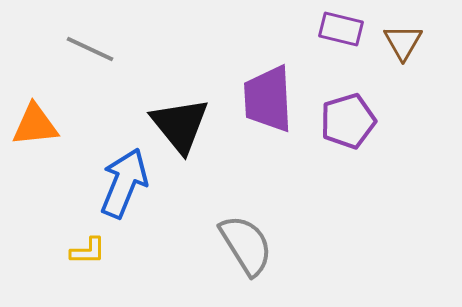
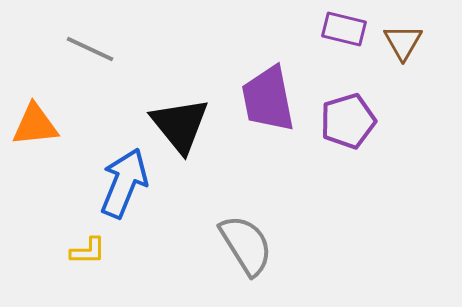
purple rectangle: moved 3 px right
purple trapezoid: rotated 8 degrees counterclockwise
